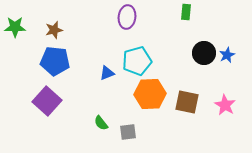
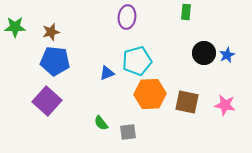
brown star: moved 3 px left, 2 px down
pink star: rotated 20 degrees counterclockwise
